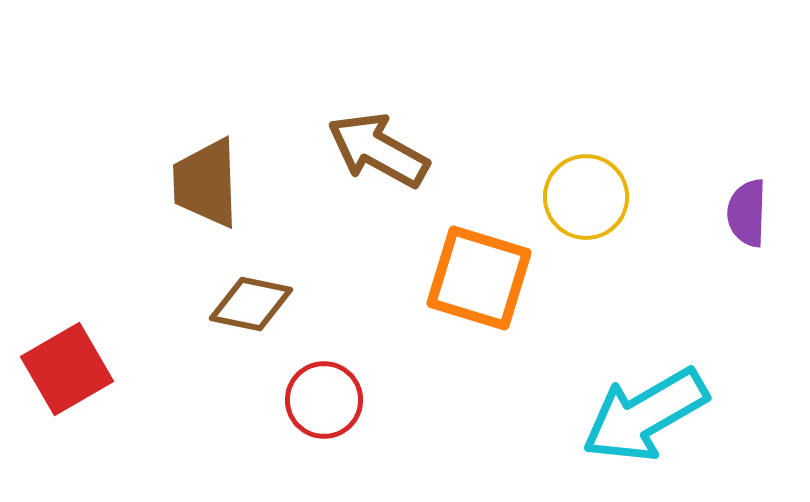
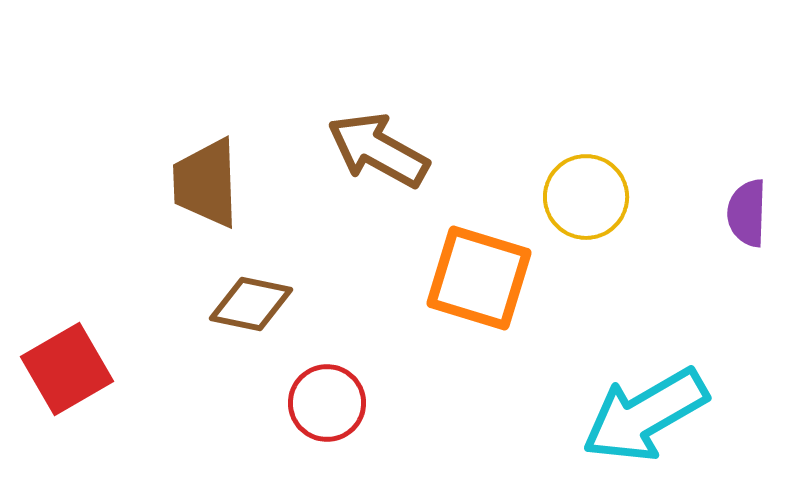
red circle: moved 3 px right, 3 px down
